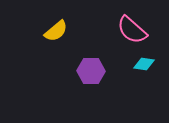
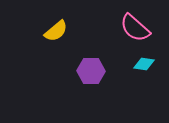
pink semicircle: moved 3 px right, 2 px up
